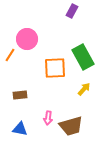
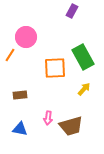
pink circle: moved 1 px left, 2 px up
